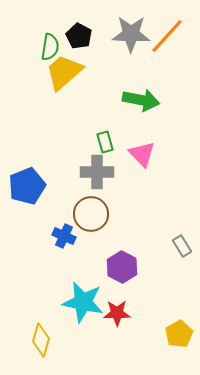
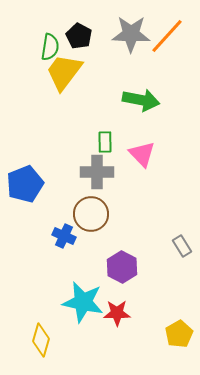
yellow trapezoid: rotated 12 degrees counterclockwise
green rectangle: rotated 15 degrees clockwise
blue pentagon: moved 2 px left, 2 px up
